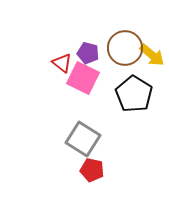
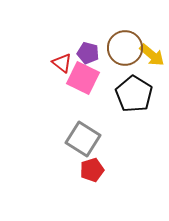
red pentagon: rotated 30 degrees counterclockwise
